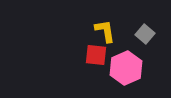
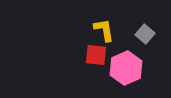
yellow L-shape: moved 1 px left, 1 px up
